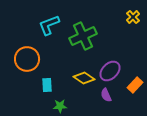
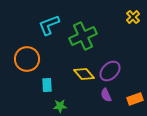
yellow diamond: moved 4 px up; rotated 15 degrees clockwise
orange rectangle: moved 14 px down; rotated 28 degrees clockwise
